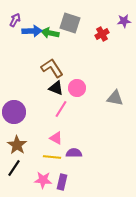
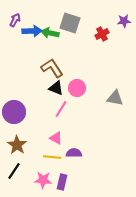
black line: moved 3 px down
